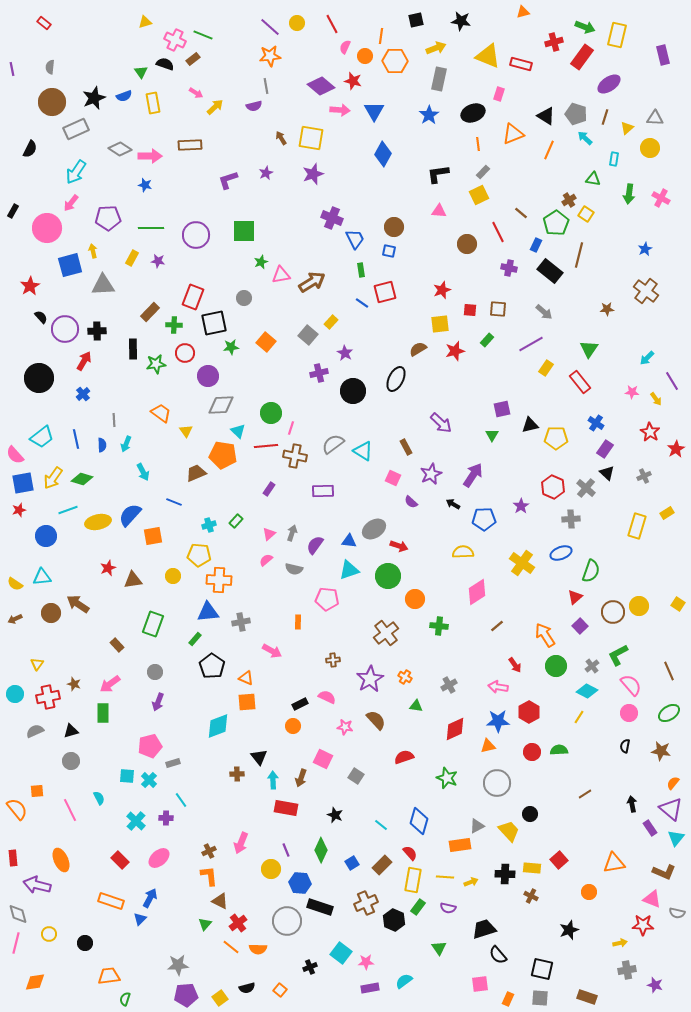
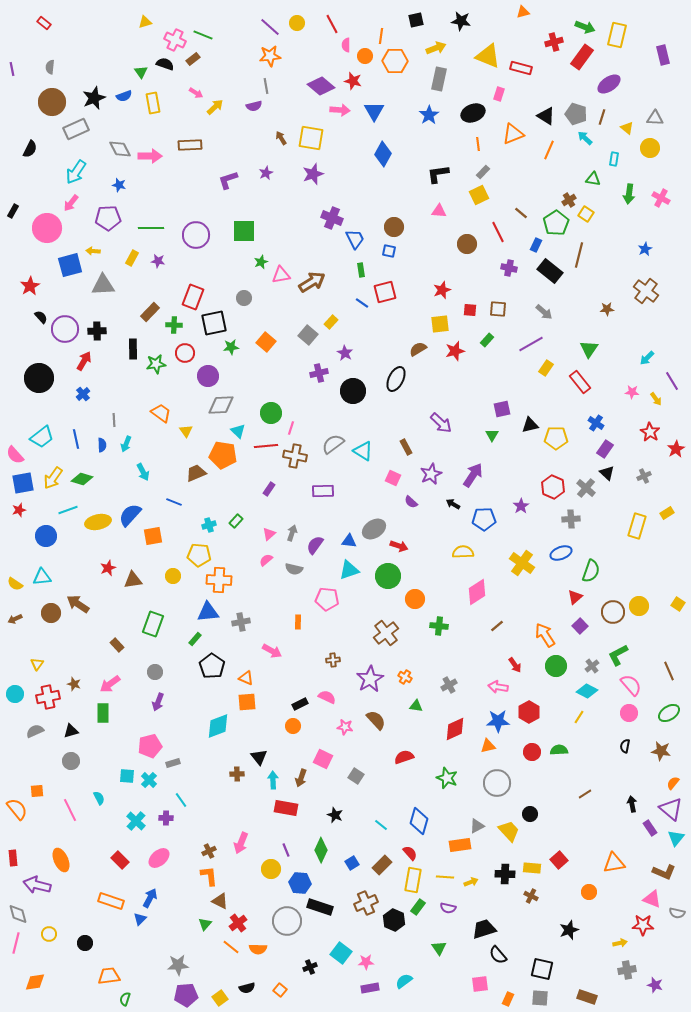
pink semicircle at (345, 47): moved 1 px right, 2 px up; rotated 24 degrees counterclockwise
red rectangle at (521, 64): moved 4 px down
brown line at (605, 117): moved 3 px left
yellow triangle at (627, 128): rotated 40 degrees counterclockwise
gray diamond at (120, 149): rotated 30 degrees clockwise
blue star at (145, 185): moved 26 px left
yellow arrow at (93, 251): rotated 72 degrees counterclockwise
